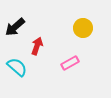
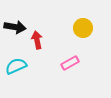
black arrow: rotated 130 degrees counterclockwise
red arrow: moved 6 px up; rotated 30 degrees counterclockwise
cyan semicircle: moved 1 px left, 1 px up; rotated 65 degrees counterclockwise
